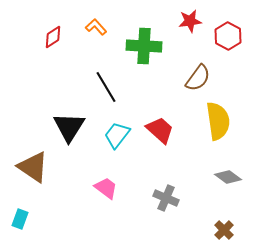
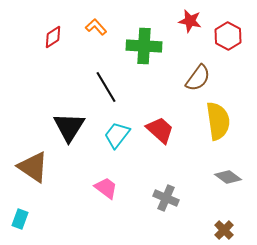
red star: rotated 20 degrees clockwise
